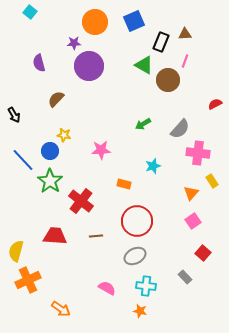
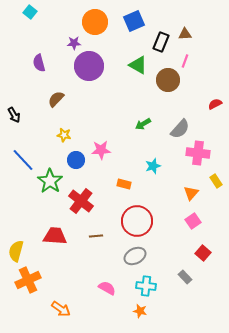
green triangle: moved 6 px left
blue circle: moved 26 px right, 9 px down
yellow rectangle: moved 4 px right
